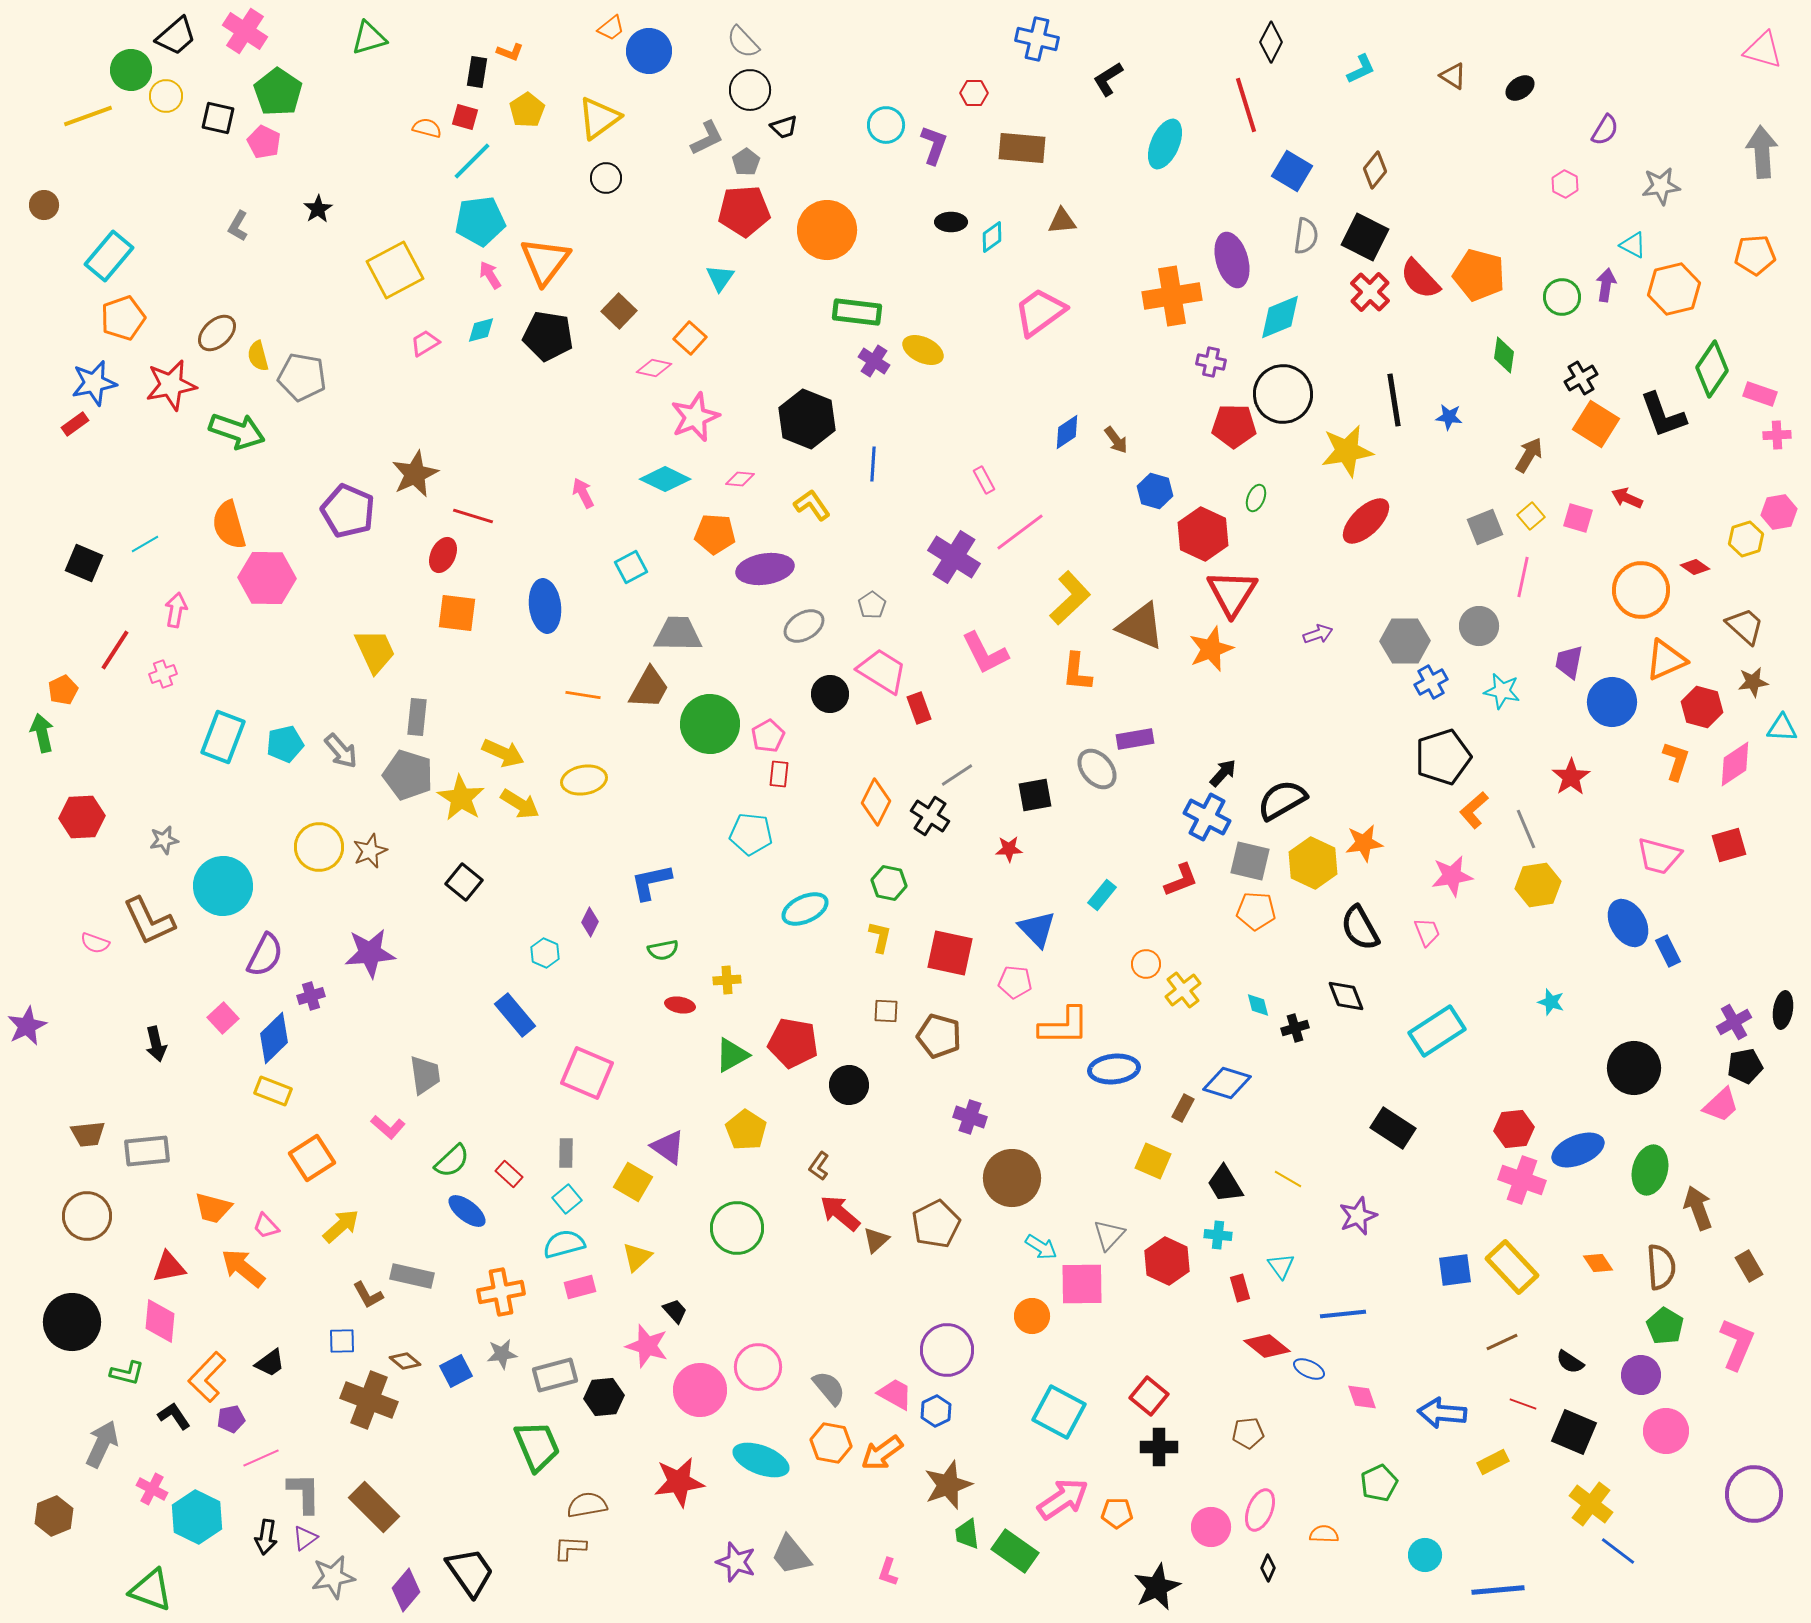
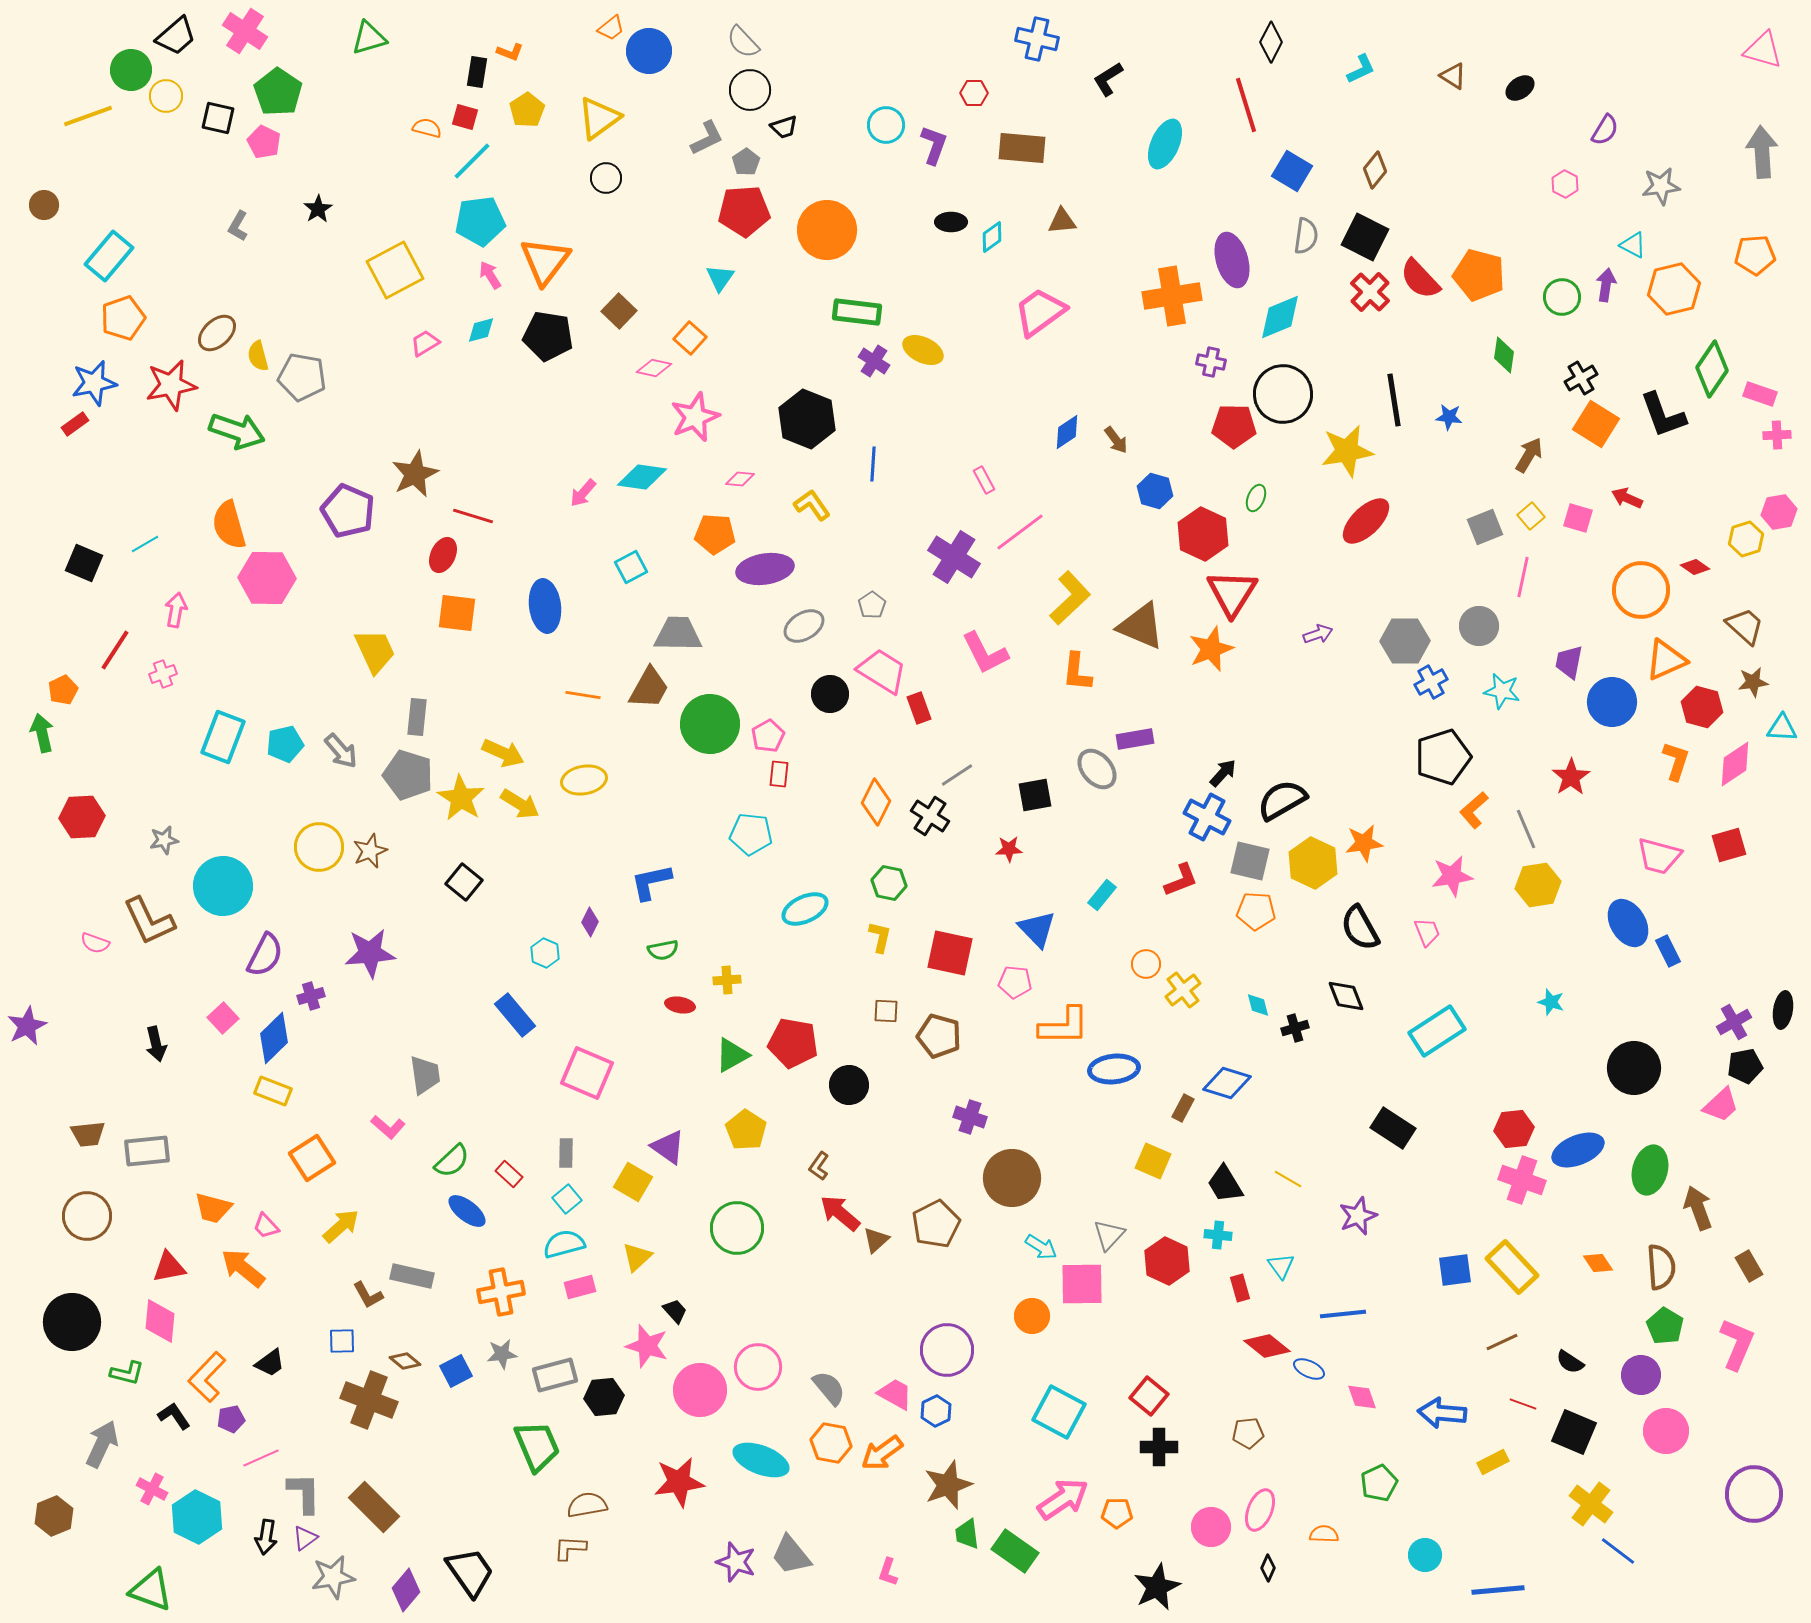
cyan diamond at (665, 479): moved 23 px left, 2 px up; rotated 18 degrees counterclockwise
pink arrow at (583, 493): rotated 112 degrees counterclockwise
